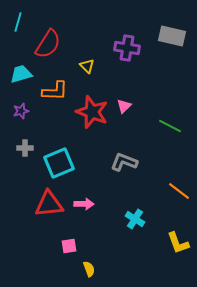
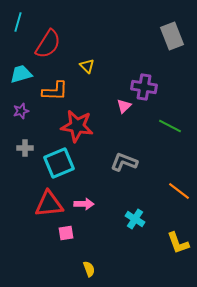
gray rectangle: rotated 56 degrees clockwise
purple cross: moved 17 px right, 39 px down
red star: moved 15 px left, 14 px down; rotated 12 degrees counterclockwise
pink square: moved 3 px left, 13 px up
